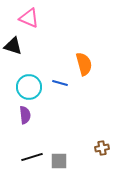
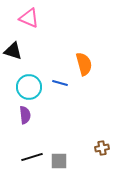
black triangle: moved 5 px down
